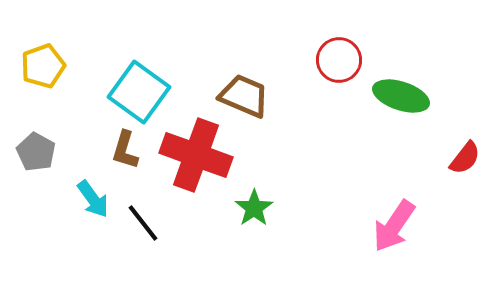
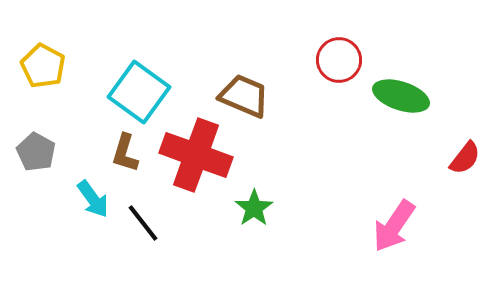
yellow pentagon: rotated 24 degrees counterclockwise
brown L-shape: moved 3 px down
